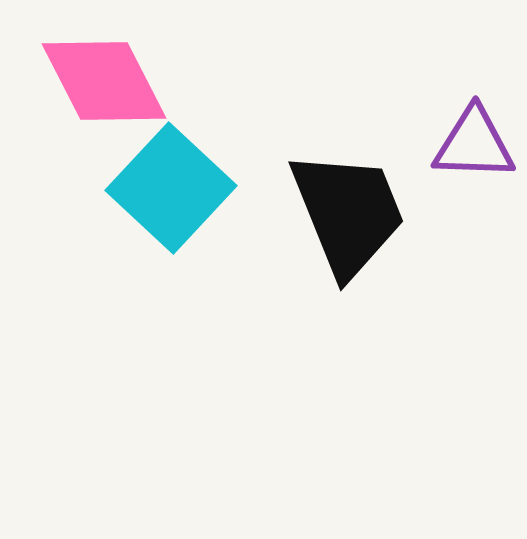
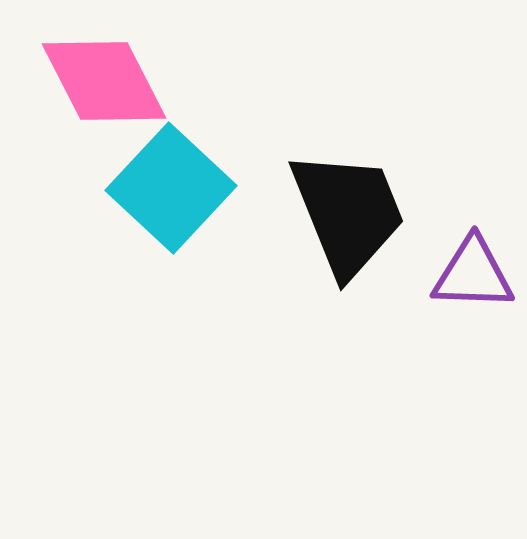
purple triangle: moved 1 px left, 130 px down
